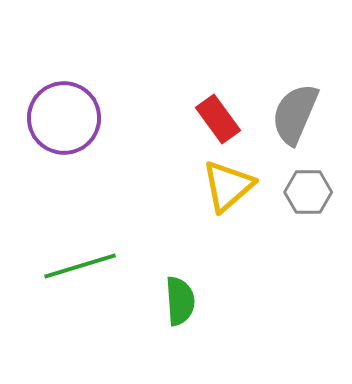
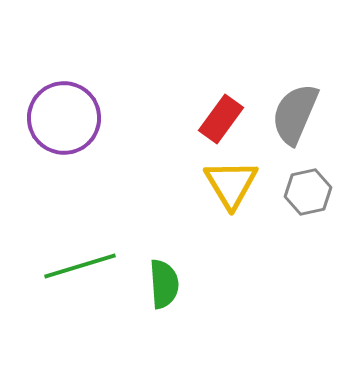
red rectangle: moved 3 px right; rotated 72 degrees clockwise
yellow triangle: moved 3 px right, 2 px up; rotated 20 degrees counterclockwise
gray hexagon: rotated 12 degrees counterclockwise
green semicircle: moved 16 px left, 17 px up
